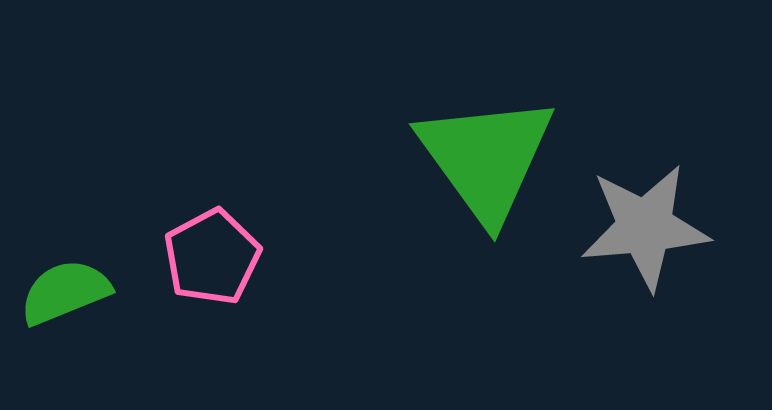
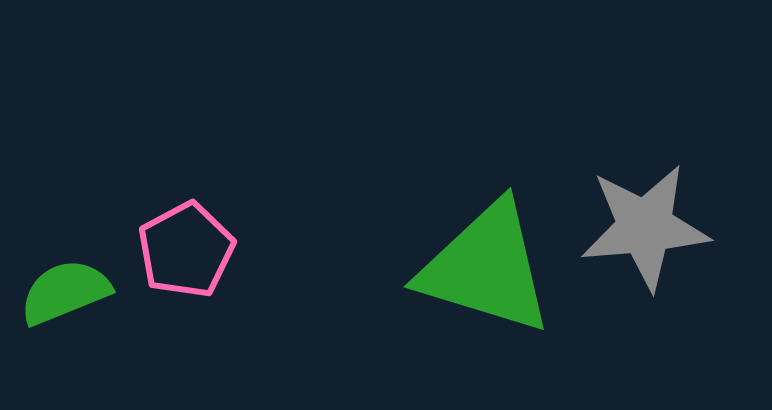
green triangle: moved 110 px down; rotated 37 degrees counterclockwise
pink pentagon: moved 26 px left, 7 px up
